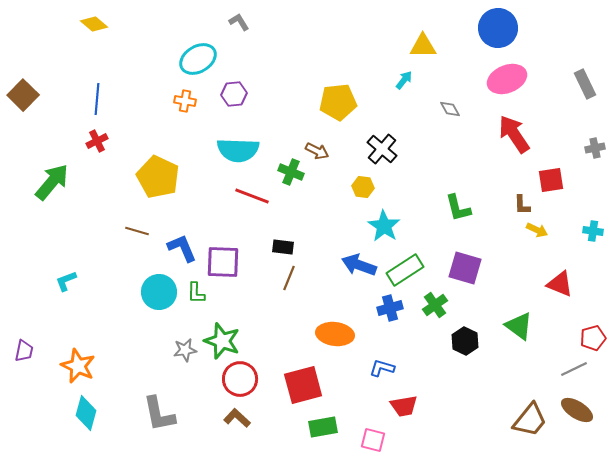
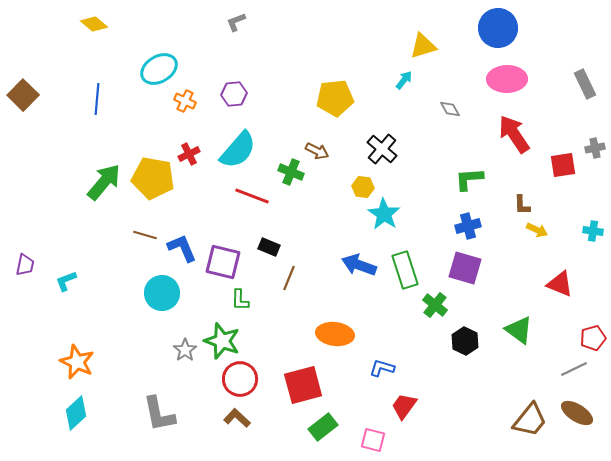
gray L-shape at (239, 22): moved 3 px left; rotated 80 degrees counterclockwise
yellow triangle at (423, 46): rotated 16 degrees counterclockwise
cyan ellipse at (198, 59): moved 39 px left, 10 px down
pink ellipse at (507, 79): rotated 21 degrees clockwise
orange cross at (185, 101): rotated 15 degrees clockwise
yellow pentagon at (338, 102): moved 3 px left, 4 px up
red cross at (97, 141): moved 92 px right, 13 px down
cyan semicircle at (238, 150): rotated 51 degrees counterclockwise
yellow pentagon at (158, 177): moved 5 px left, 1 px down; rotated 15 degrees counterclockwise
red square at (551, 180): moved 12 px right, 15 px up
green arrow at (52, 182): moved 52 px right
green L-shape at (458, 208): moved 11 px right, 29 px up; rotated 100 degrees clockwise
cyan star at (384, 226): moved 12 px up
brown line at (137, 231): moved 8 px right, 4 px down
black rectangle at (283, 247): moved 14 px left; rotated 15 degrees clockwise
purple square at (223, 262): rotated 12 degrees clockwise
green rectangle at (405, 270): rotated 75 degrees counterclockwise
cyan circle at (159, 292): moved 3 px right, 1 px down
green L-shape at (196, 293): moved 44 px right, 7 px down
green cross at (435, 305): rotated 15 degrees counterclockwise
blue cross at (390, 308): moved 78 px right, 82 px up
green triangle at (519, 326): moved 4 px down
gray star at (185, 350): rotated 25 degrees counterclockwise
purple trapezoid at (24, 351): moved 1 px right, 86 px up
orange star at (78, 366): moved 1 px left, 4 px up
red trapezoid at (404, 406): rotated 136 degrees clockwise
brown ellipse at (577, 410): moved 3 px down
cyan diamond at (86, 413): moved 10 px left; rotated 32 degrees clockwise
green rectangle at (323, 427): rotated 28 degrees counterclockwise
